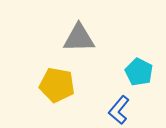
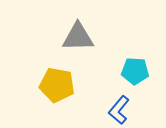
gray triangle: moved 1 px left, 1 px up
cyan pentagon: moved 4 px left, 1 px up; rotated 24 degrees counterclockwise
